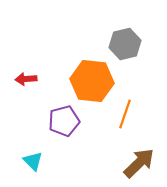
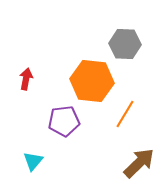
gray hexagon: rotated 16 degrees clockwise
red arrow: rotated 105 degrees clockwise
orange line: rotated 12 degrees clockwise
purple pentagon: rotated 8 degrees clockwise
cyan triangle: rotated 25 degrees clockwise
